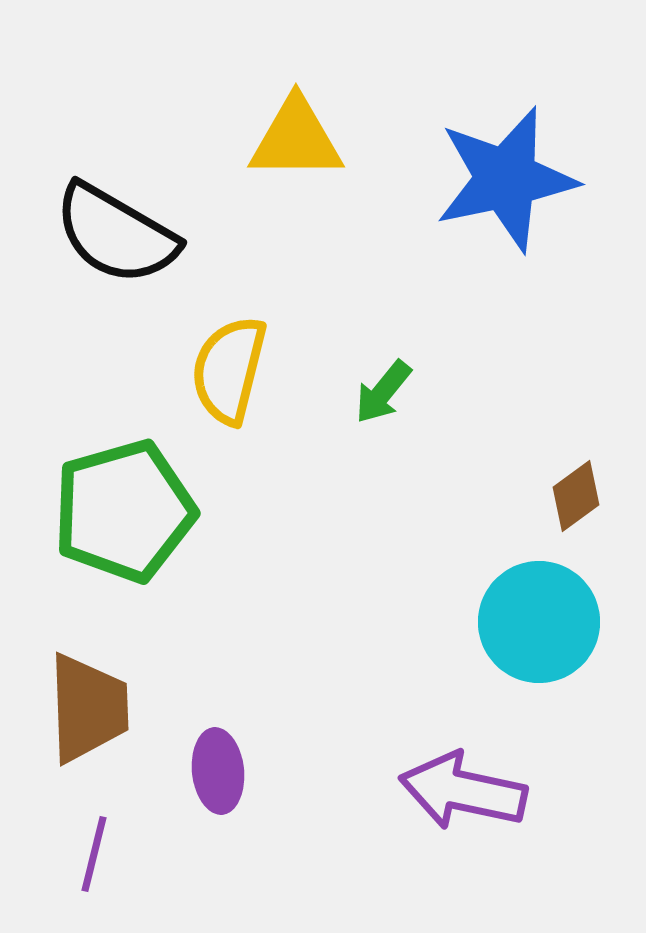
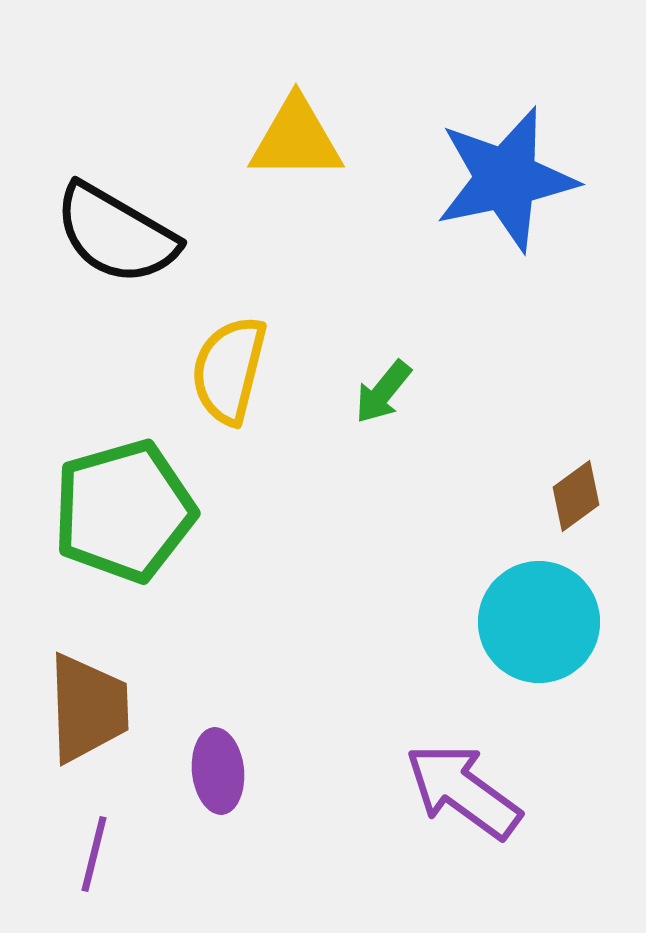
purple arrow: rotated 24 degrees clockwise
